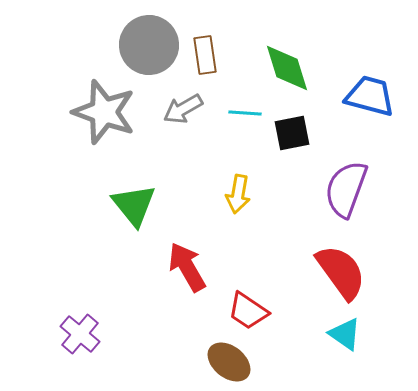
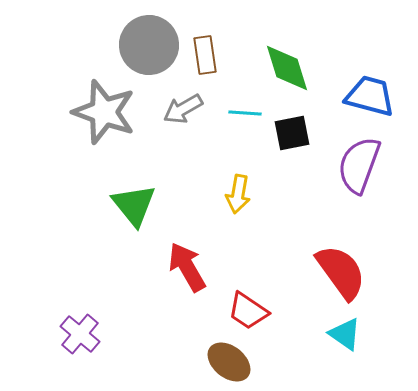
purple semicircle: moved 13 px right, 24 px up
